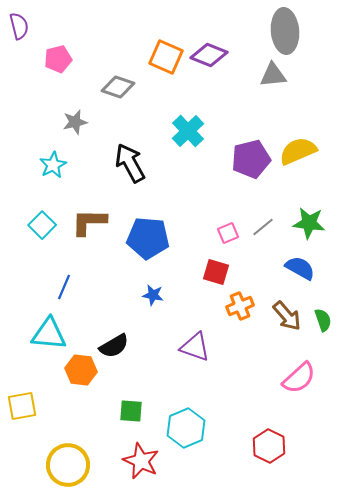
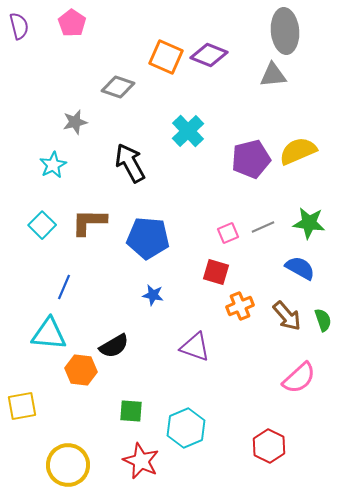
pink pentagon: moved 14 px right, 36 px up; rotated 24 degrees counterclockwise
gray line: rotated 15 degrees clockwise
